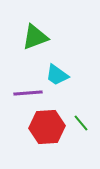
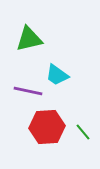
green triangle: moved 6 px left, 2 px down; rotated 8 degrees clockwise
purple line: moved 2 px up; rotated 16 degrees clockwise
green line: moved 2 px right, 9 px down
